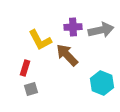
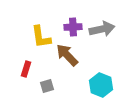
gray arrow: moved 1 px right, 1 px up
yellow L-shape: moved 1 px right, 3 px up; rotated 20 degrees clockwise
red rectangle: moved 1 px right, 1 px down
cyan hexagon: moved 1 px left, 2 px down
gray square: moved 16 px right, 3 px up
